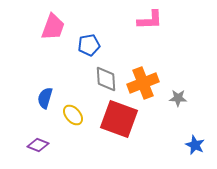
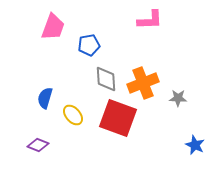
red square: moved 1 px left, 1 px up
